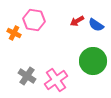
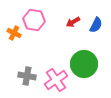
red arrow: moved 4 px left, 1 px down
blue semicircle: rotated 98 degrees counterclockwise
green circle: moved 9 px left, 3 px down
gray cross: rotated 24 degrees counterclockwise
